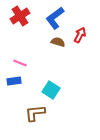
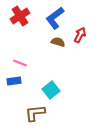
cyan square: rotated 18 degrees clockwise
